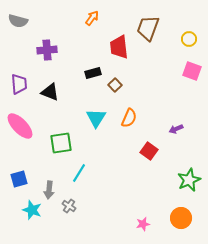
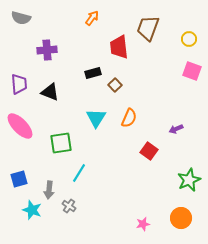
gray semicircle: moved 3 px right, 3 px up
